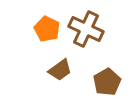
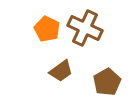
brown cross: moved 1 px left, 1 px up
brown trapezoid: moved 1 px right, 1 px down
